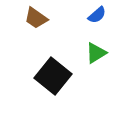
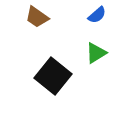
brown trapezoid: moved 1 px right, 1 px up
